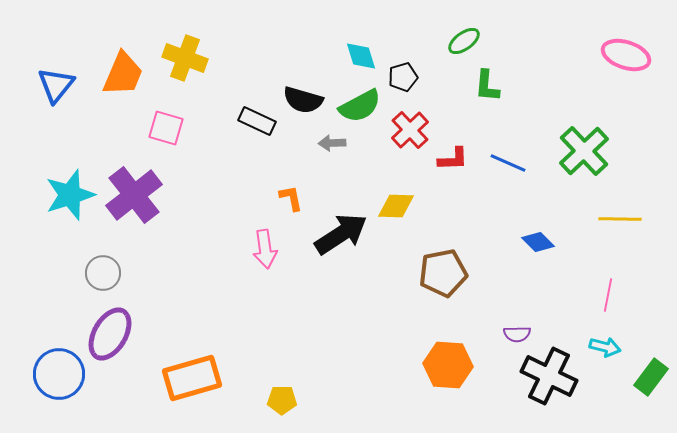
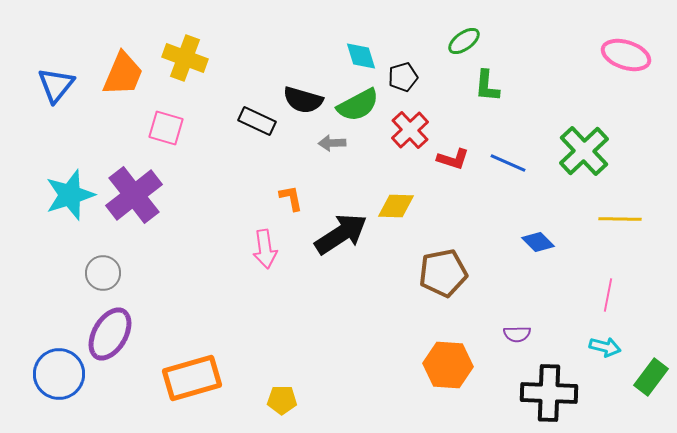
green semicircle: moved 2 px left, 1 px up
red L-shape: rotated 20 degrees clockwise
black cross: moved 17 px down; rotated 24 degrees counterclockwise
